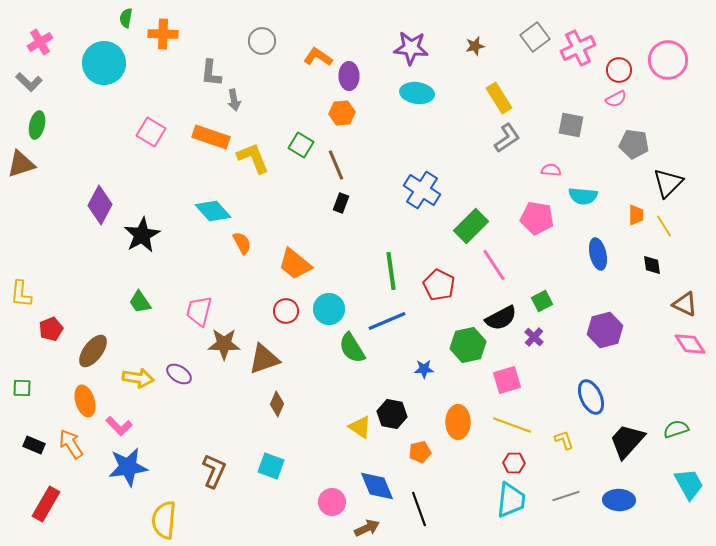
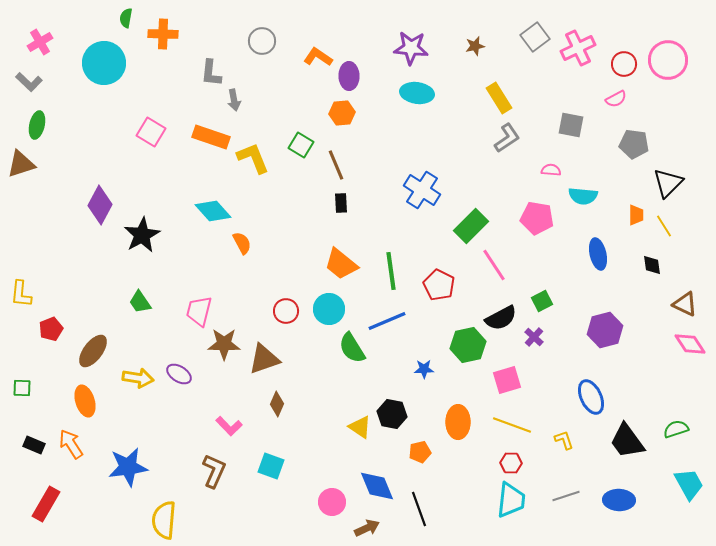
red circle at (619, 70): moved 5 px right, 6 px up
black rectangle at (341, 203): rotated 24 degrees counterclockwise
orange trapezoid at (295, 264): moved 46 px right
pink L-shape at (119, 426): moved 110 px right
black trapezoid at (627, 441): rotated 78 degrees counterclockwise
red hexagon at (514, 463): moved 3 px left
